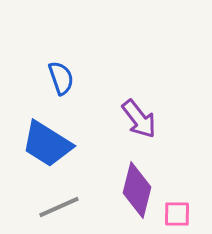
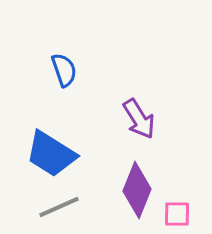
blue semicircle: moved 3 px right, 8 px up
purple arrow: rotated 6 degrees clockwise
blue trapezoid: moved 4 px right, 10 px down
purple diamond: rotated 8 degrees clockwise
